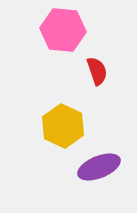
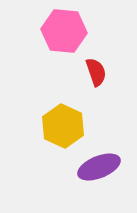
pink hexagon: moved 1 px right, 1 px down
red semicircle: moved 1 px left, 1 px down
